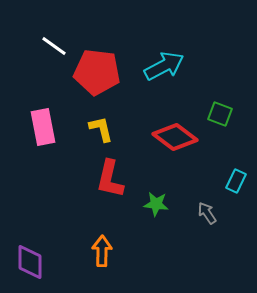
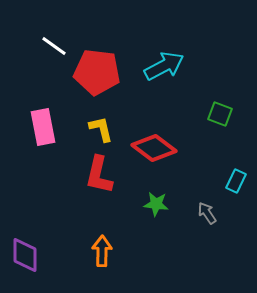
red diamond: moved 21 px left, 11 px down
red L-shape: moved 11 px left, 4 px up
purple diamond: moved 5 px left, 7 px up
